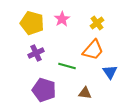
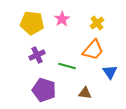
yellow pentagon: rotated 10 degrees counterclockwise
purple cross: moved 1 px right, 2 px down
